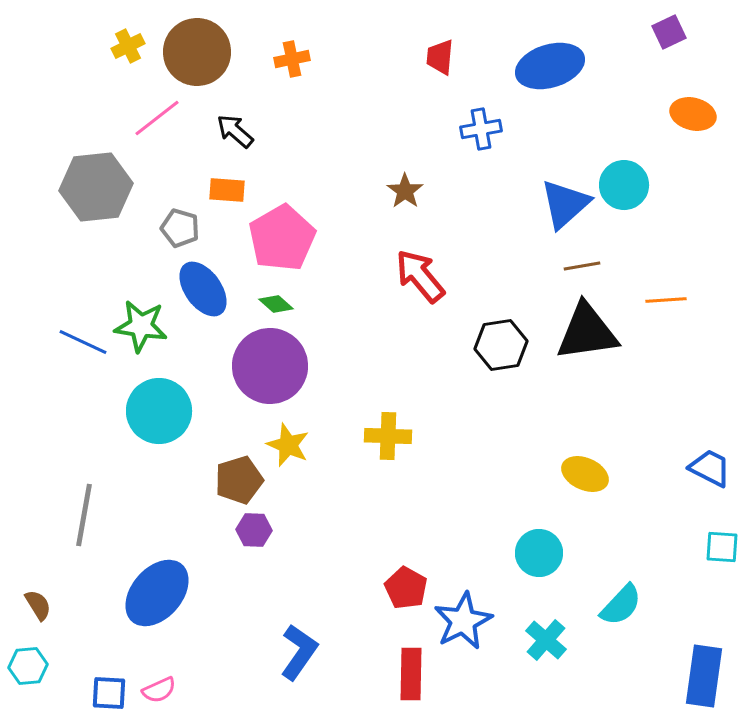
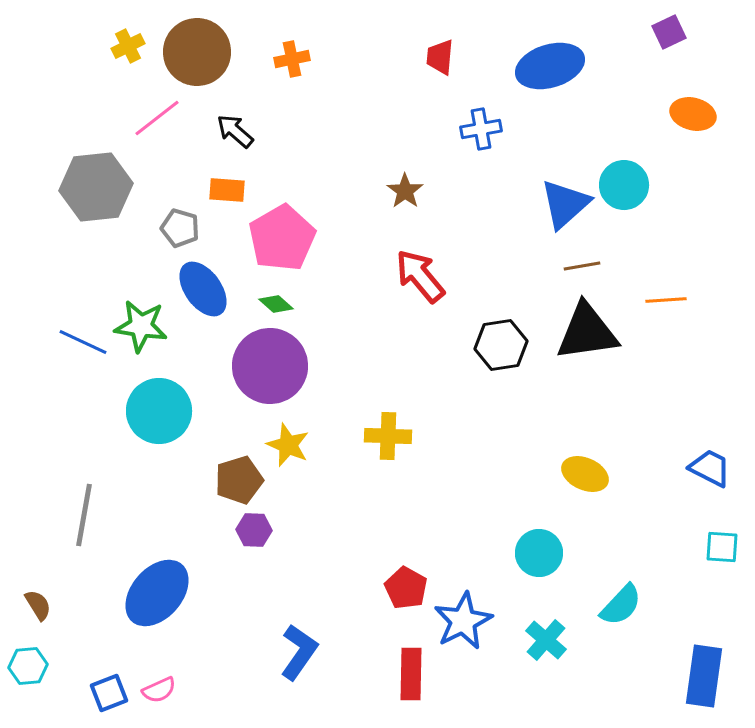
blue square at (109, 693): rotated 24 degrees counterclockwise
